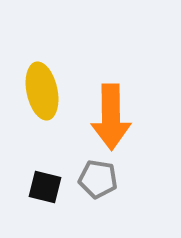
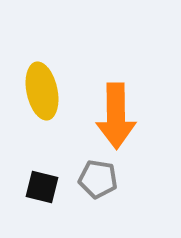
orange arrow: moved 5 px right, 1 px up
black square: moved 3 px left
